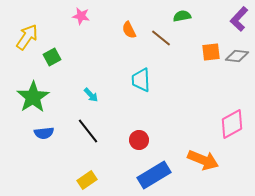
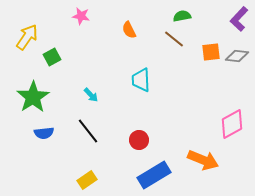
brown line: moved 13 px right, 1 px down
